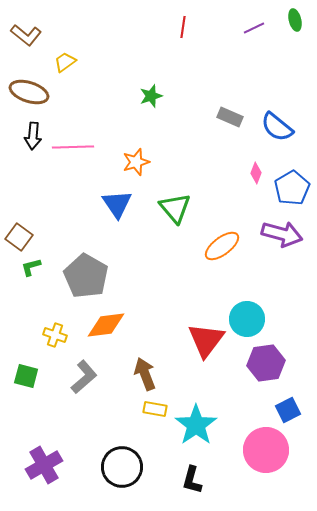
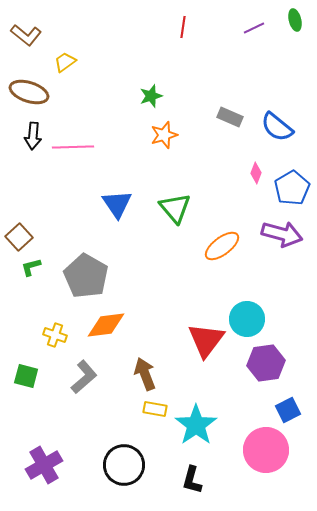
orange star: moved 28 px right, 27 px up
brown square: rotated 12 degrees clockwise
black circle: moved 2 px right, 2 px up
